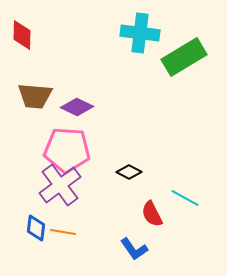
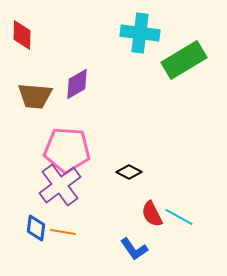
green rectangle: moved 3 px down
purple diamond: moved 23 px up; rotated 56 degrees counterclockwise
cyan line: moved 6 px left, 19 px down
